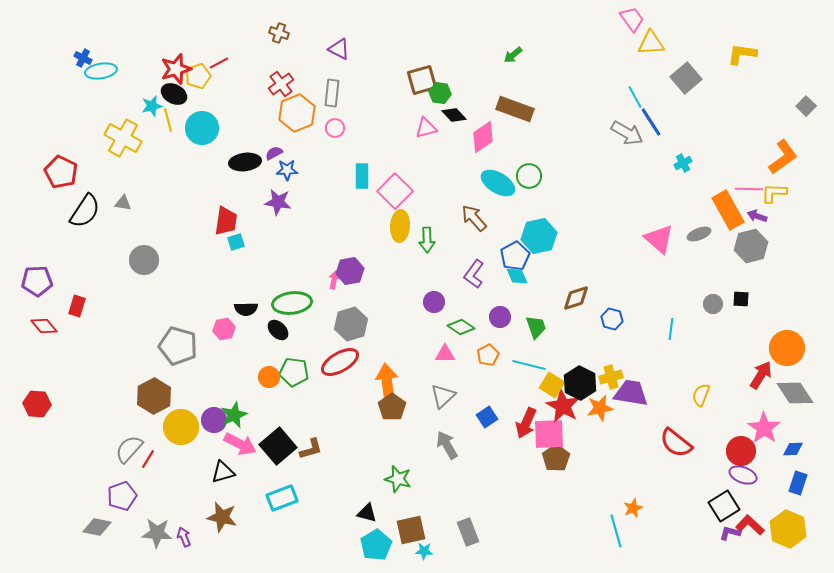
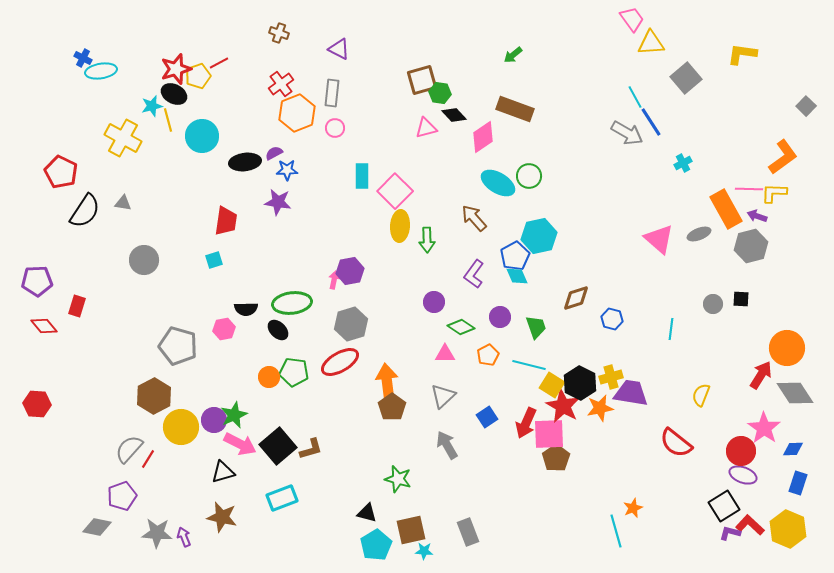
cyan circle at (202, 128): moved 8 px down
orange rectangle at (728, 210): moved 2 px left, 1 px up
cyan square at (236, 242): moved 22 px left, 18 px down
